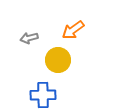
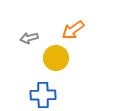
yellow circle: moved 2 px left, 2 px up
